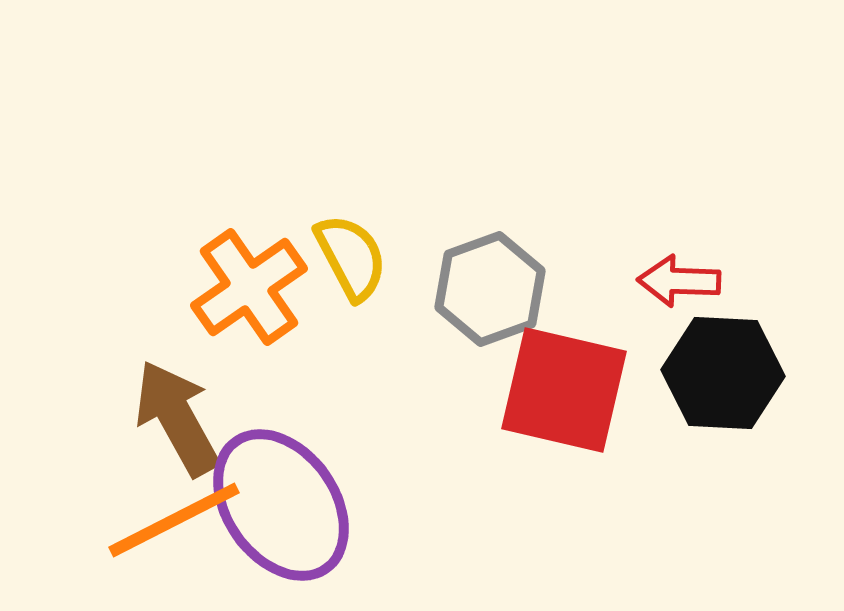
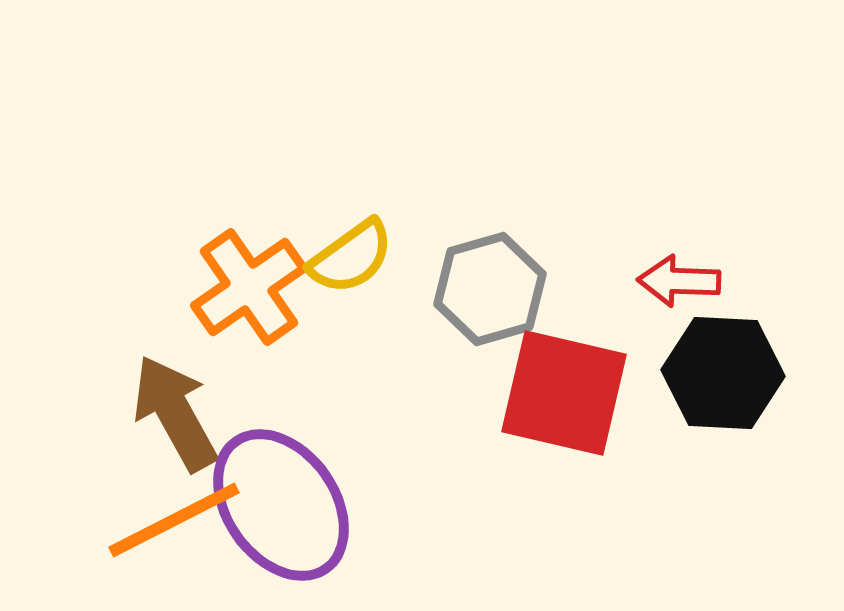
yellow semicircle: rotated 82 degrees clockwise
gray hexagon: rotated 4 degrees clockwise
red square: moved 3 px down
brown arrow: moved 2 px left, 5 px up
